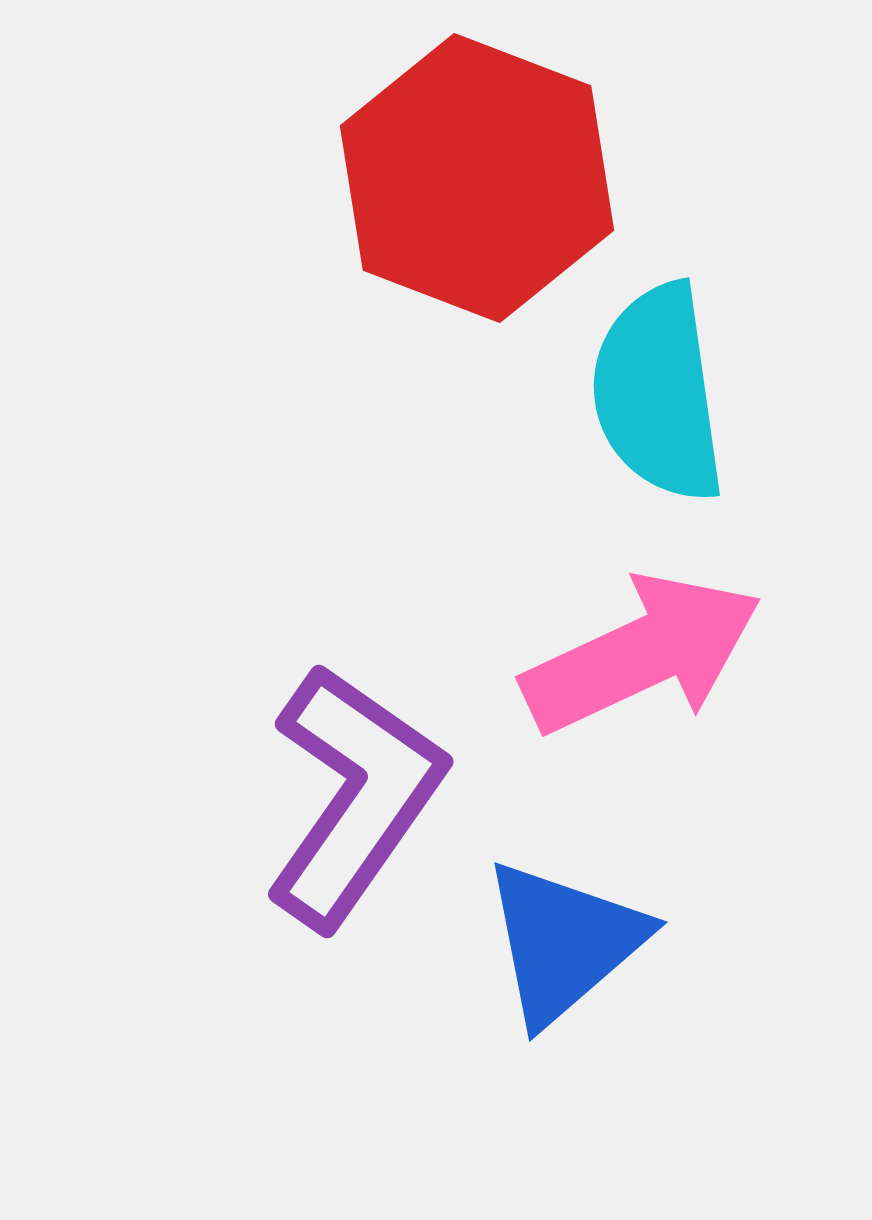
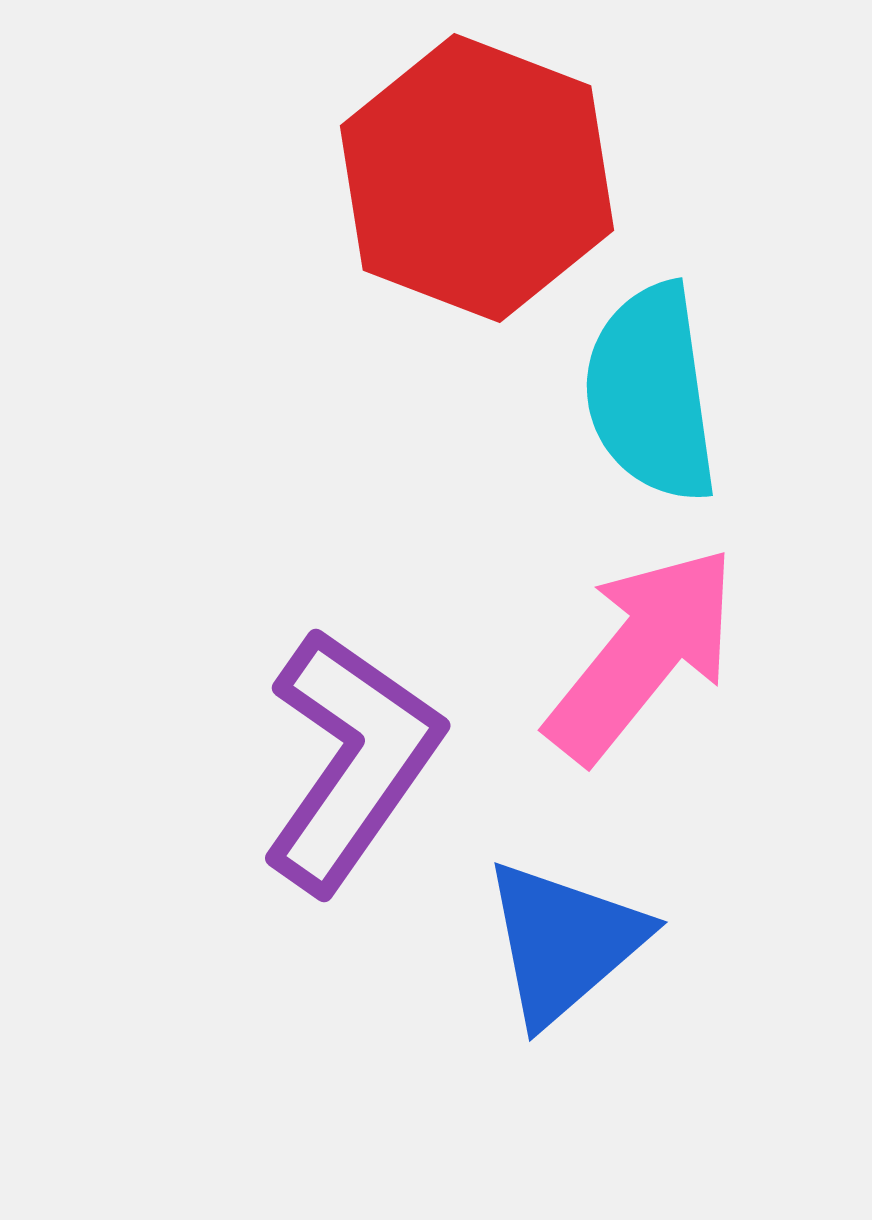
cyan semicircle: moved 7 px left
pink arrow: rotated 26 degrees counterclockwise
purple L-shape: moved 3 px left, 36 px up
